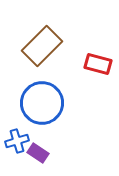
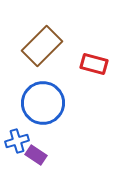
red rectangle: moved 4 px left
blue circle: moved 1 px right
purple rectangle: moved 2 px left, 2 px down
